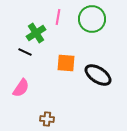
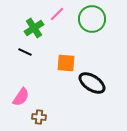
pink line: moved 1 px left, 3 px up; rotated 35 degrees clockwise
green cross: moved 2 px left, 5 px up
black ellipse: moved 6 px left, 8 px down
pink semicircle: moved 9 px down
brown cross: moved 8 px left, 2 px up
